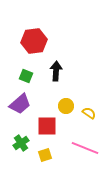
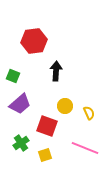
green square: moved 13 px left
yellow circle: moved 1 px left
yellow semicircle: rotated 32 degrees clockwise
red square: rotated 20 degrees clockwise
